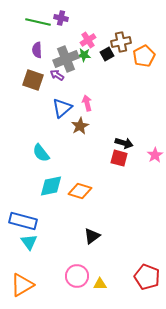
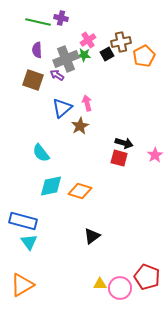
pink circle: moved 43 px right, 12 px down
